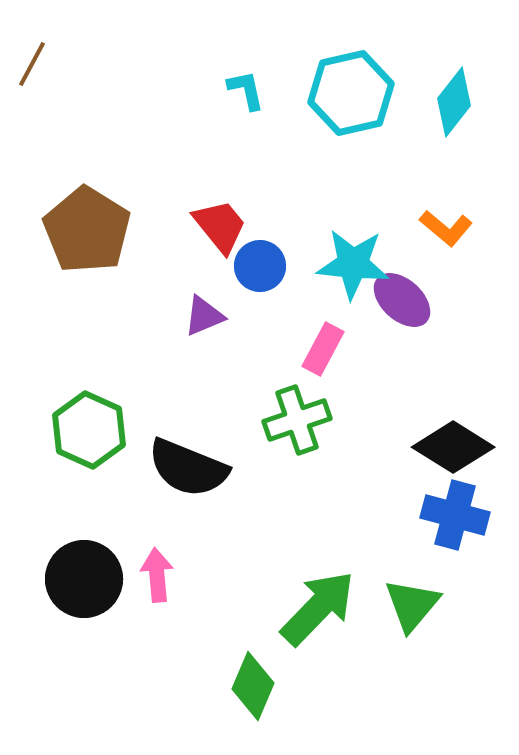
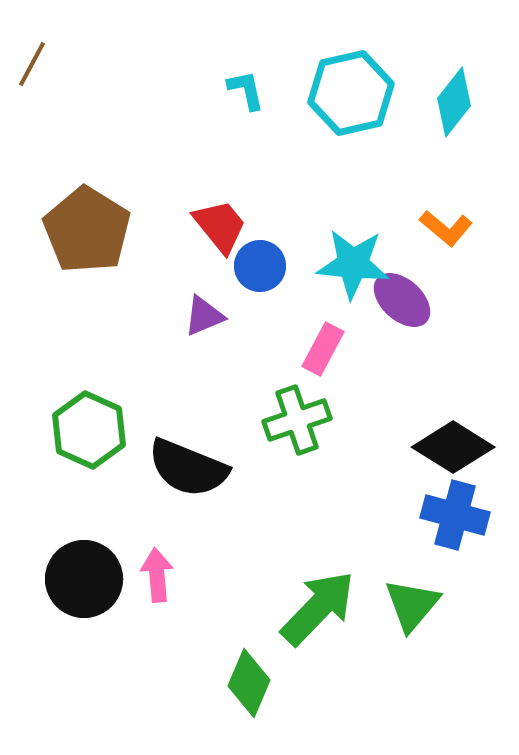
green diamond: moved 4 px left, 3 px up
